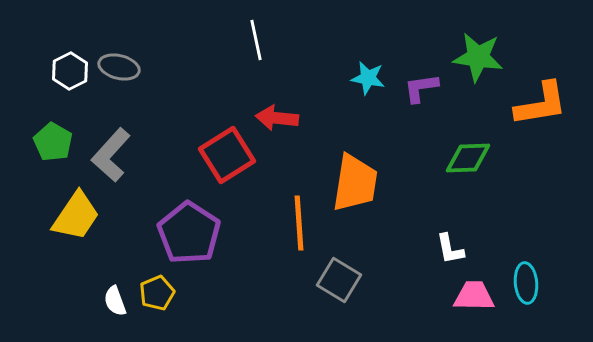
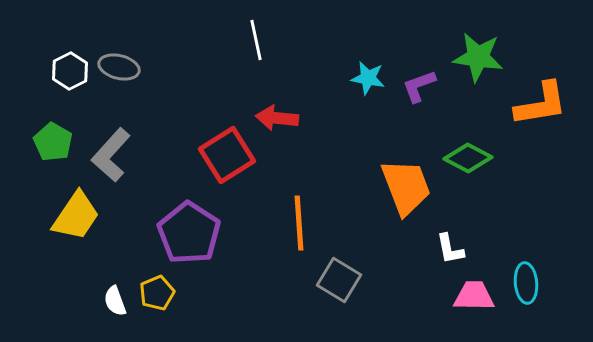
purple L-shape: moved 2 px left, 2 px up; rotated 12 degrees counterclockwise
green diamond: rotated 30 degrees clockwise
orange trapezoid: moved 51 px right, 4 px down; rotated 30 degrees counterclockwise
